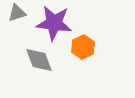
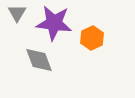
gray triangle: rotated 42 degrees counterclockwise
orange hexagon: moved 9 px right, 9 px up
